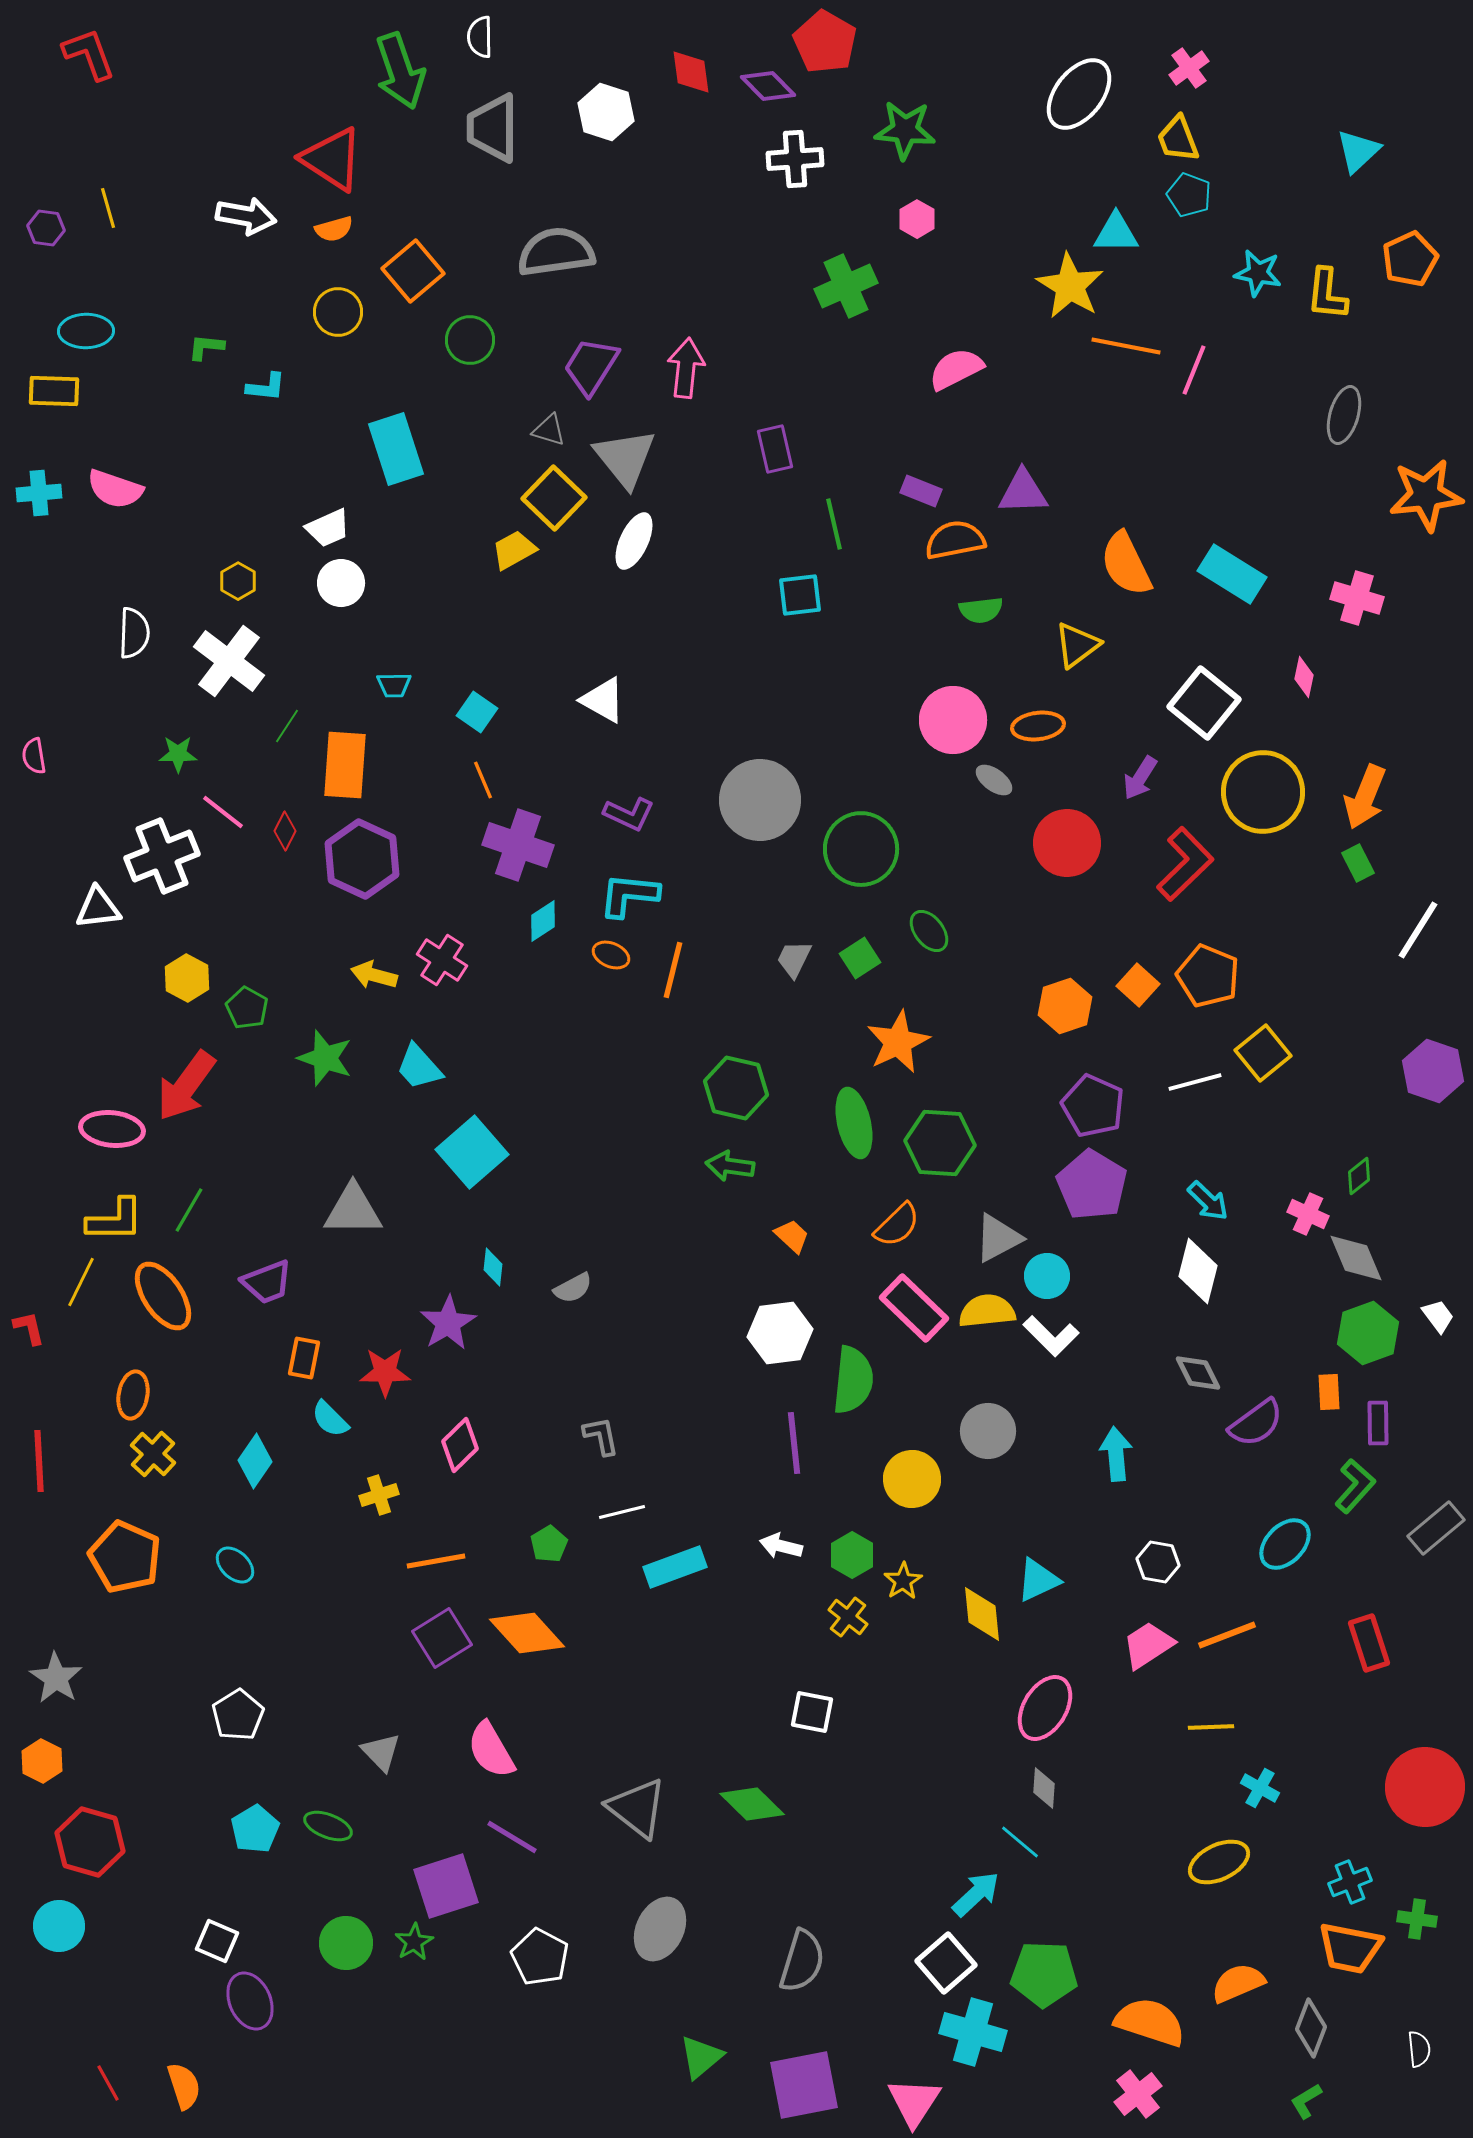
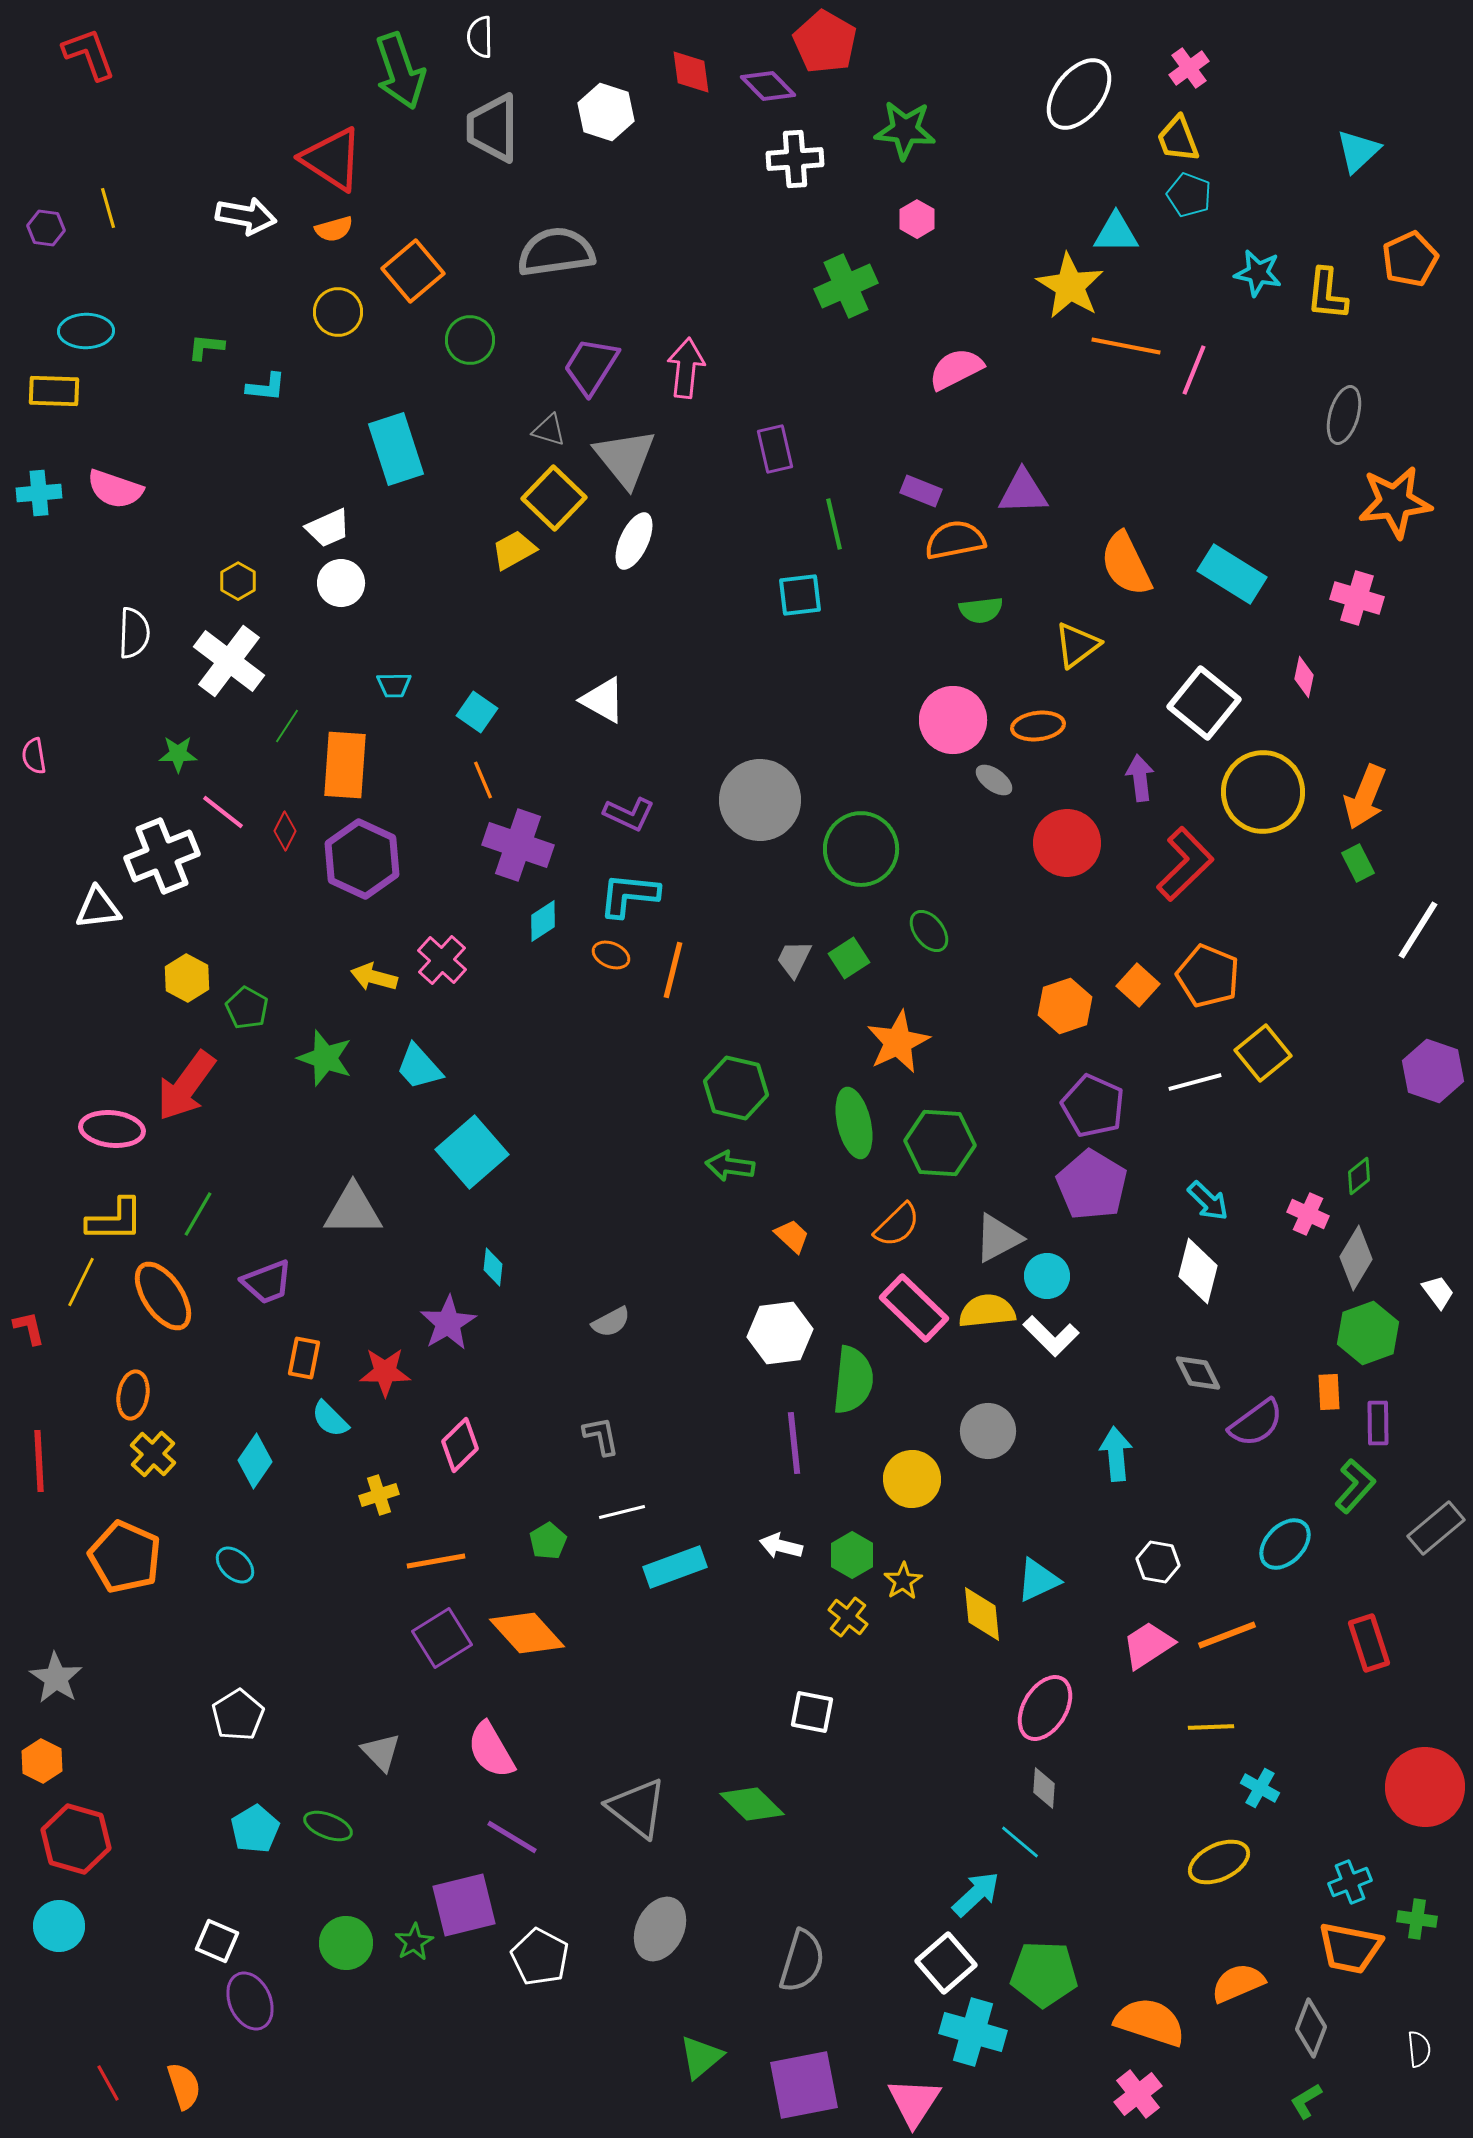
orange star at (1426, 495): moved 31 px left, 7 px down
purple arrow at (1140, 778): rotated 141 degrees clockwise
green square at (860, 958): moved 11 px left
pink cross at (442, 960): rotated 9 degrees clockwise
yellow arrow at (374, 975): moved 2 px down
green line at (189, 1210): moved 9 px right, 4 px down
gray diamond at (1356, 1258): rotated 54 degrees clockwise
gray semicircle at (573, 1288): moved 38 px right, 34 px down
white trapezoid at (1438, 1316): moved 24 px up
green pentagon at (549, 1544): moved 1 px left, 3 px up
red hexagon at (90, 1842): moved 14 px left, 3 px up
purple square at (446, 1886): moved 18 px right, 19 px down; rotated 4 degrees clockwise
